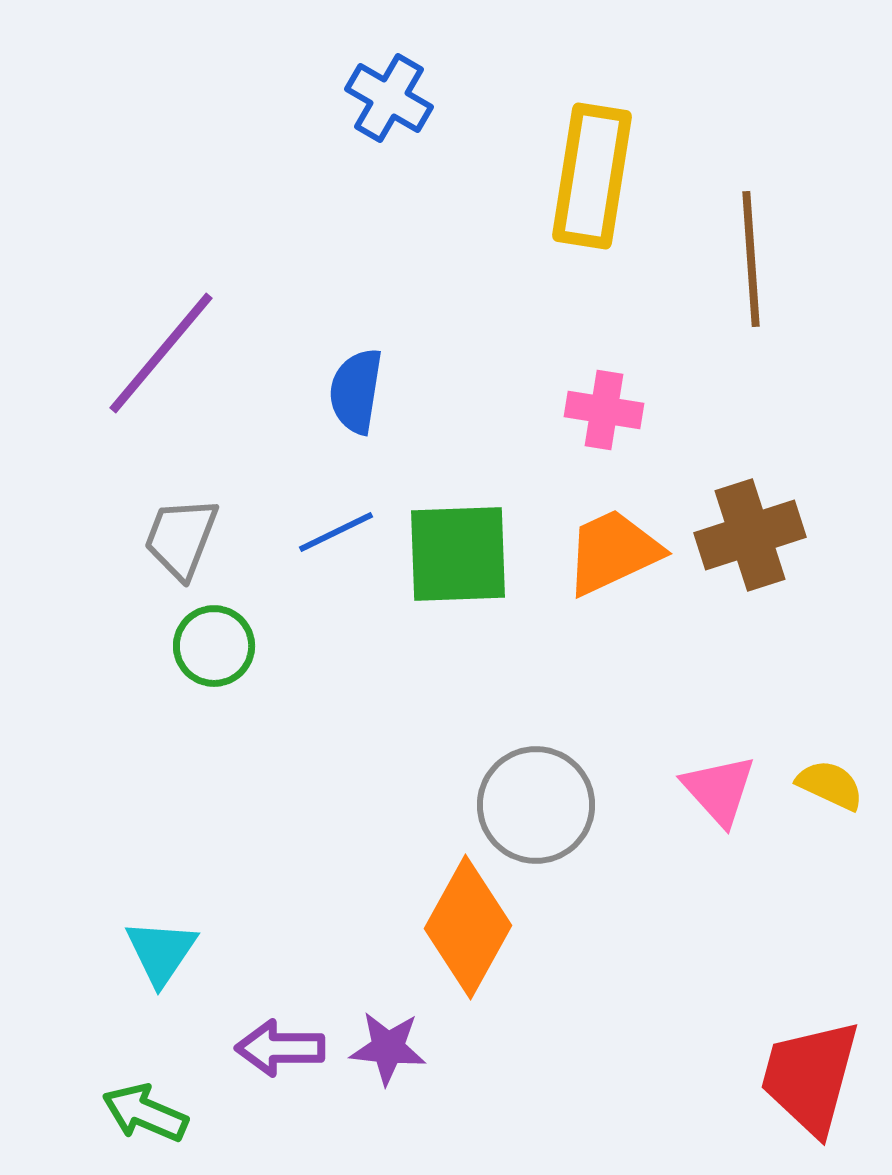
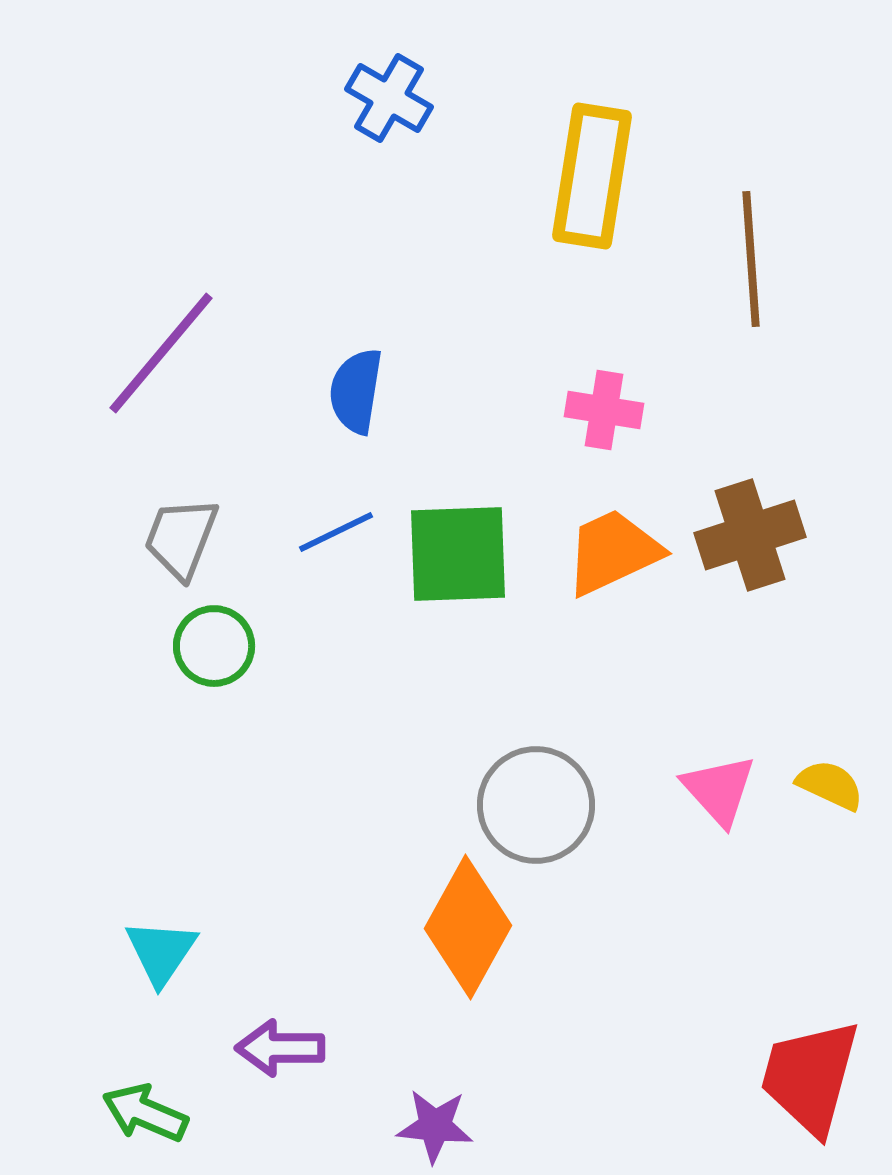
purple star: moved 47 px right, 78 px down
